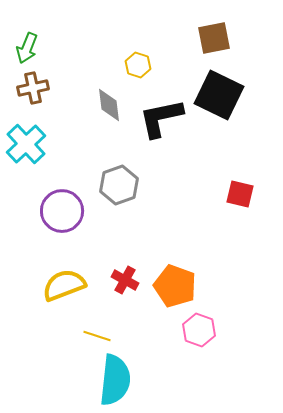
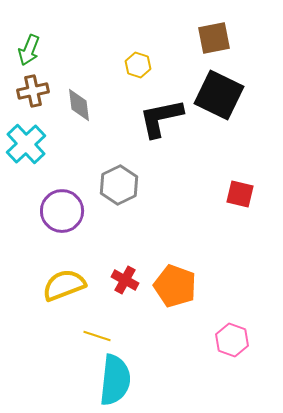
green arrow: moved 2 px right, 2 px down
brown cross: moved 3 px down
gray diamond: moved 30 px left
gray hexagon: rotated 6 degrees counterclockwise
pink hexagon: moved 33 px right, 10 px down
